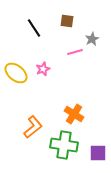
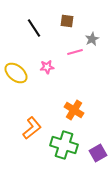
pink star: moved 4 px right, 2 px up; rotated 16 degrees clockwise
orange cross: moved 4 px up
orange L-shape: moved 1 px left, 1 px down
green cross: rotated 8 degrees clockwise
purple square: rotated 30 degrees counterclockwise
